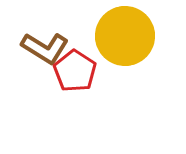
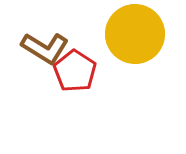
yellow circle: moved 10 px right, 2 px up
